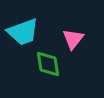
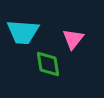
cyan trapezoid: rotated 24 degrees clockwise
